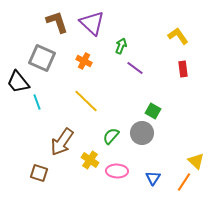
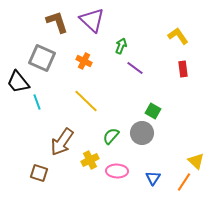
purple triangle: moved 3 px up
yellow cross: rotated 30 degrees clockwise
